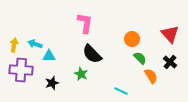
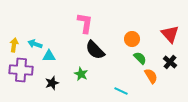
black semicircle: moved 3 px right, 4 px up
